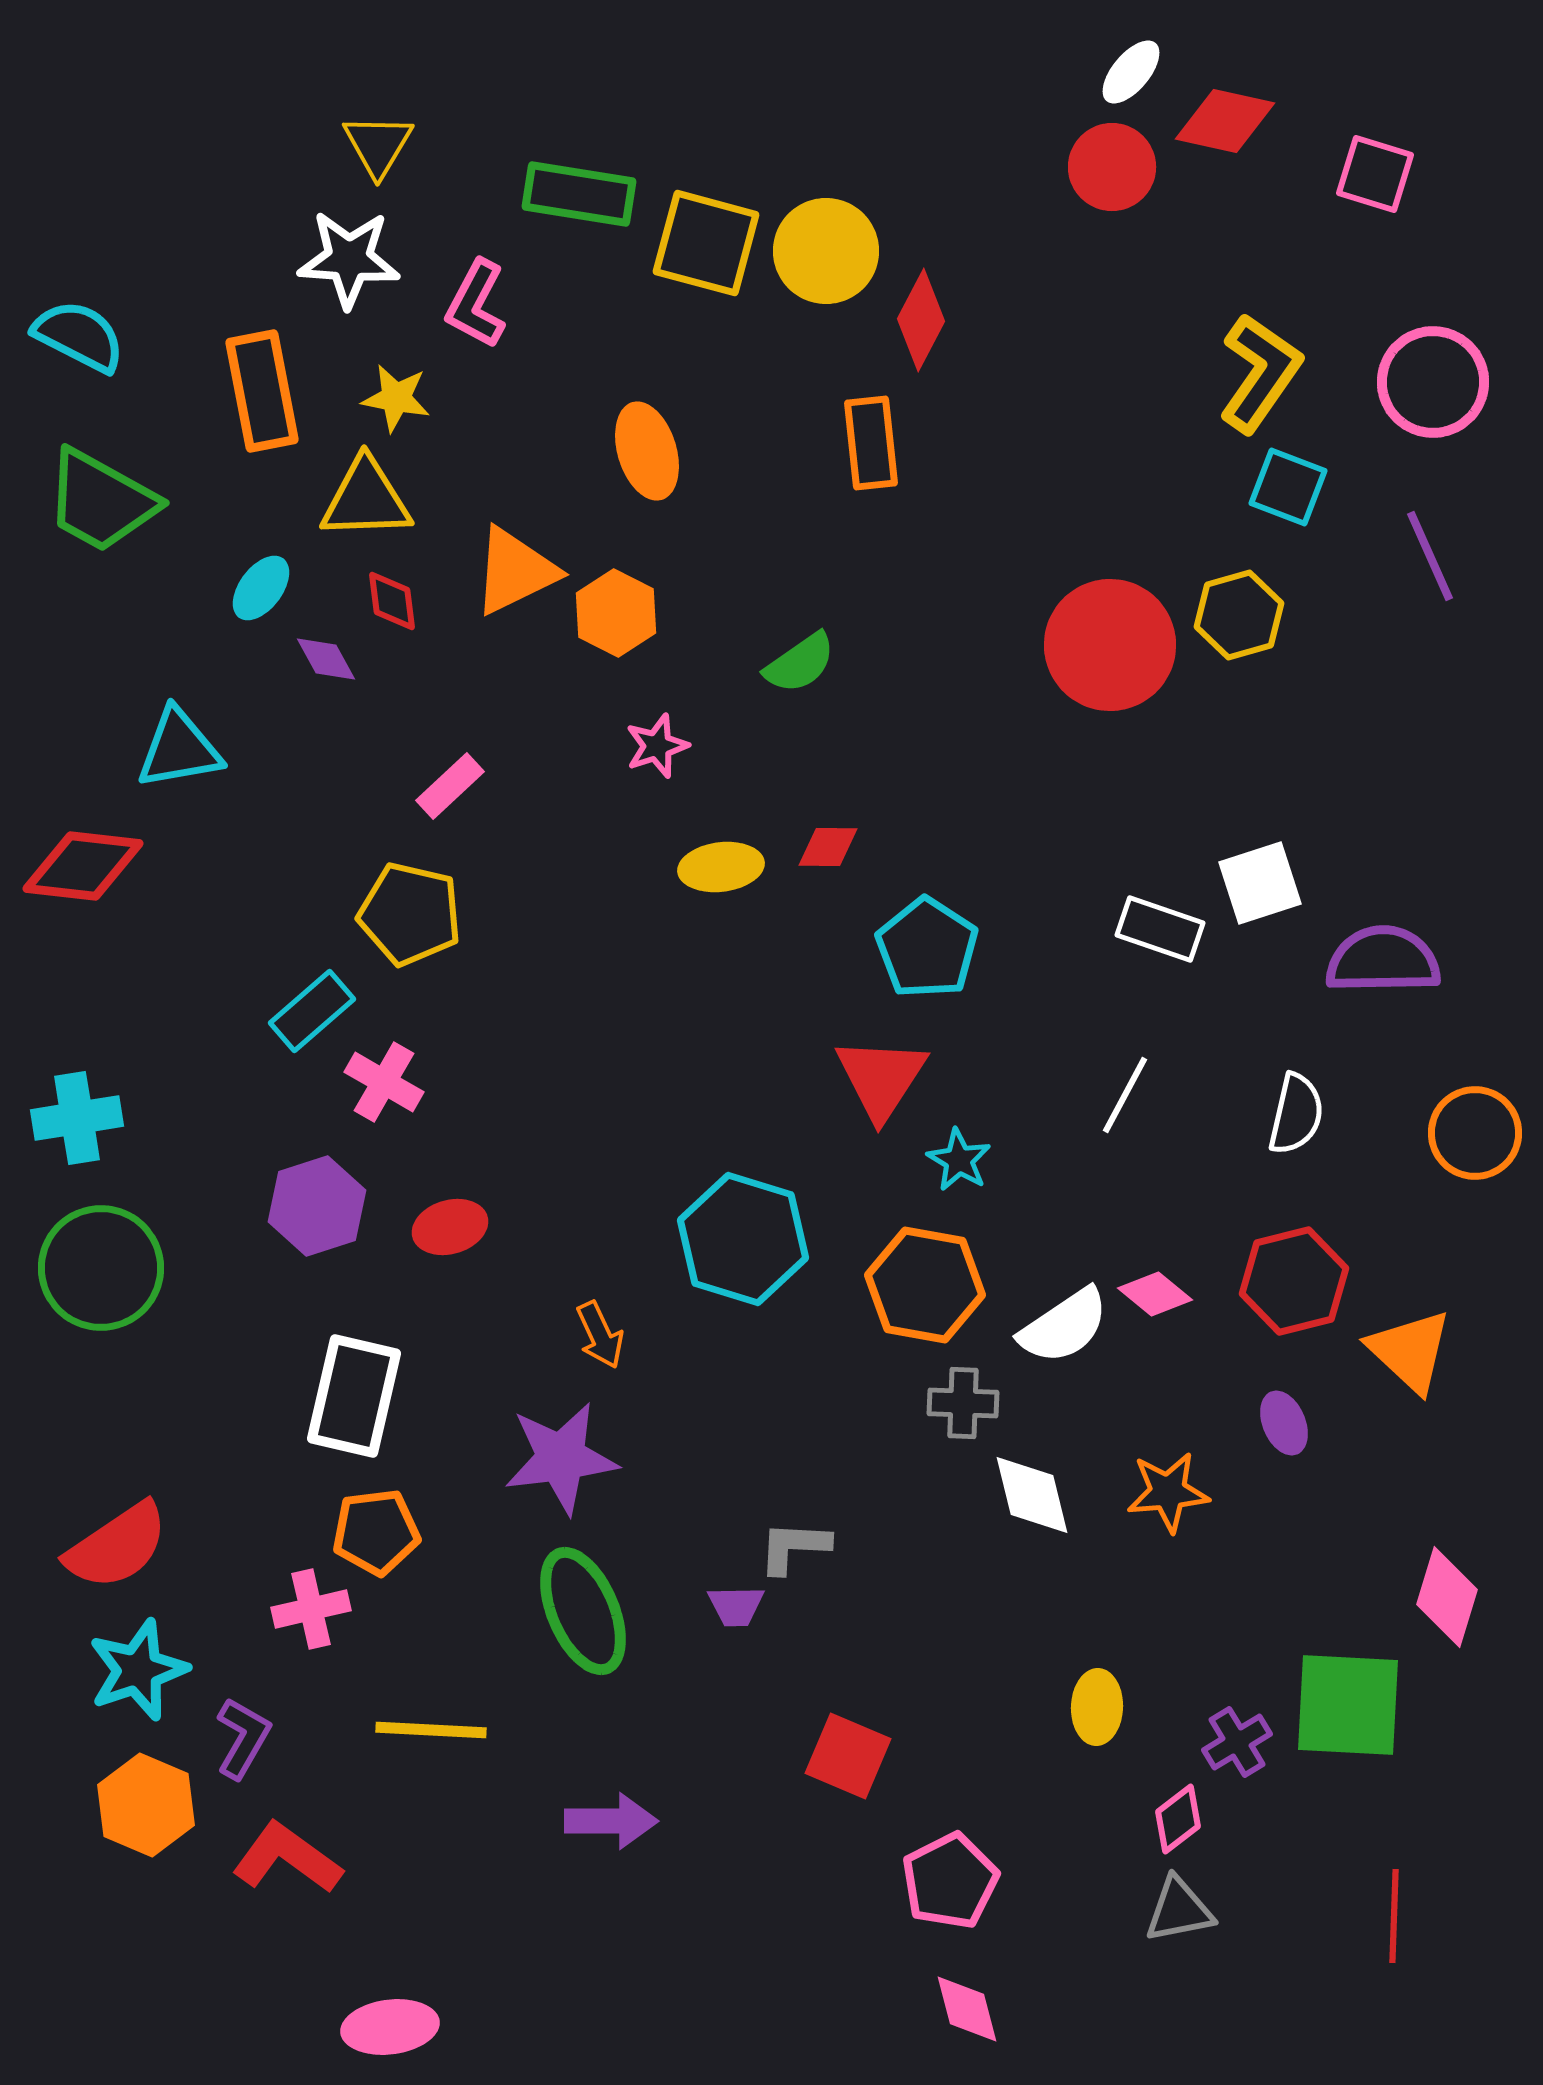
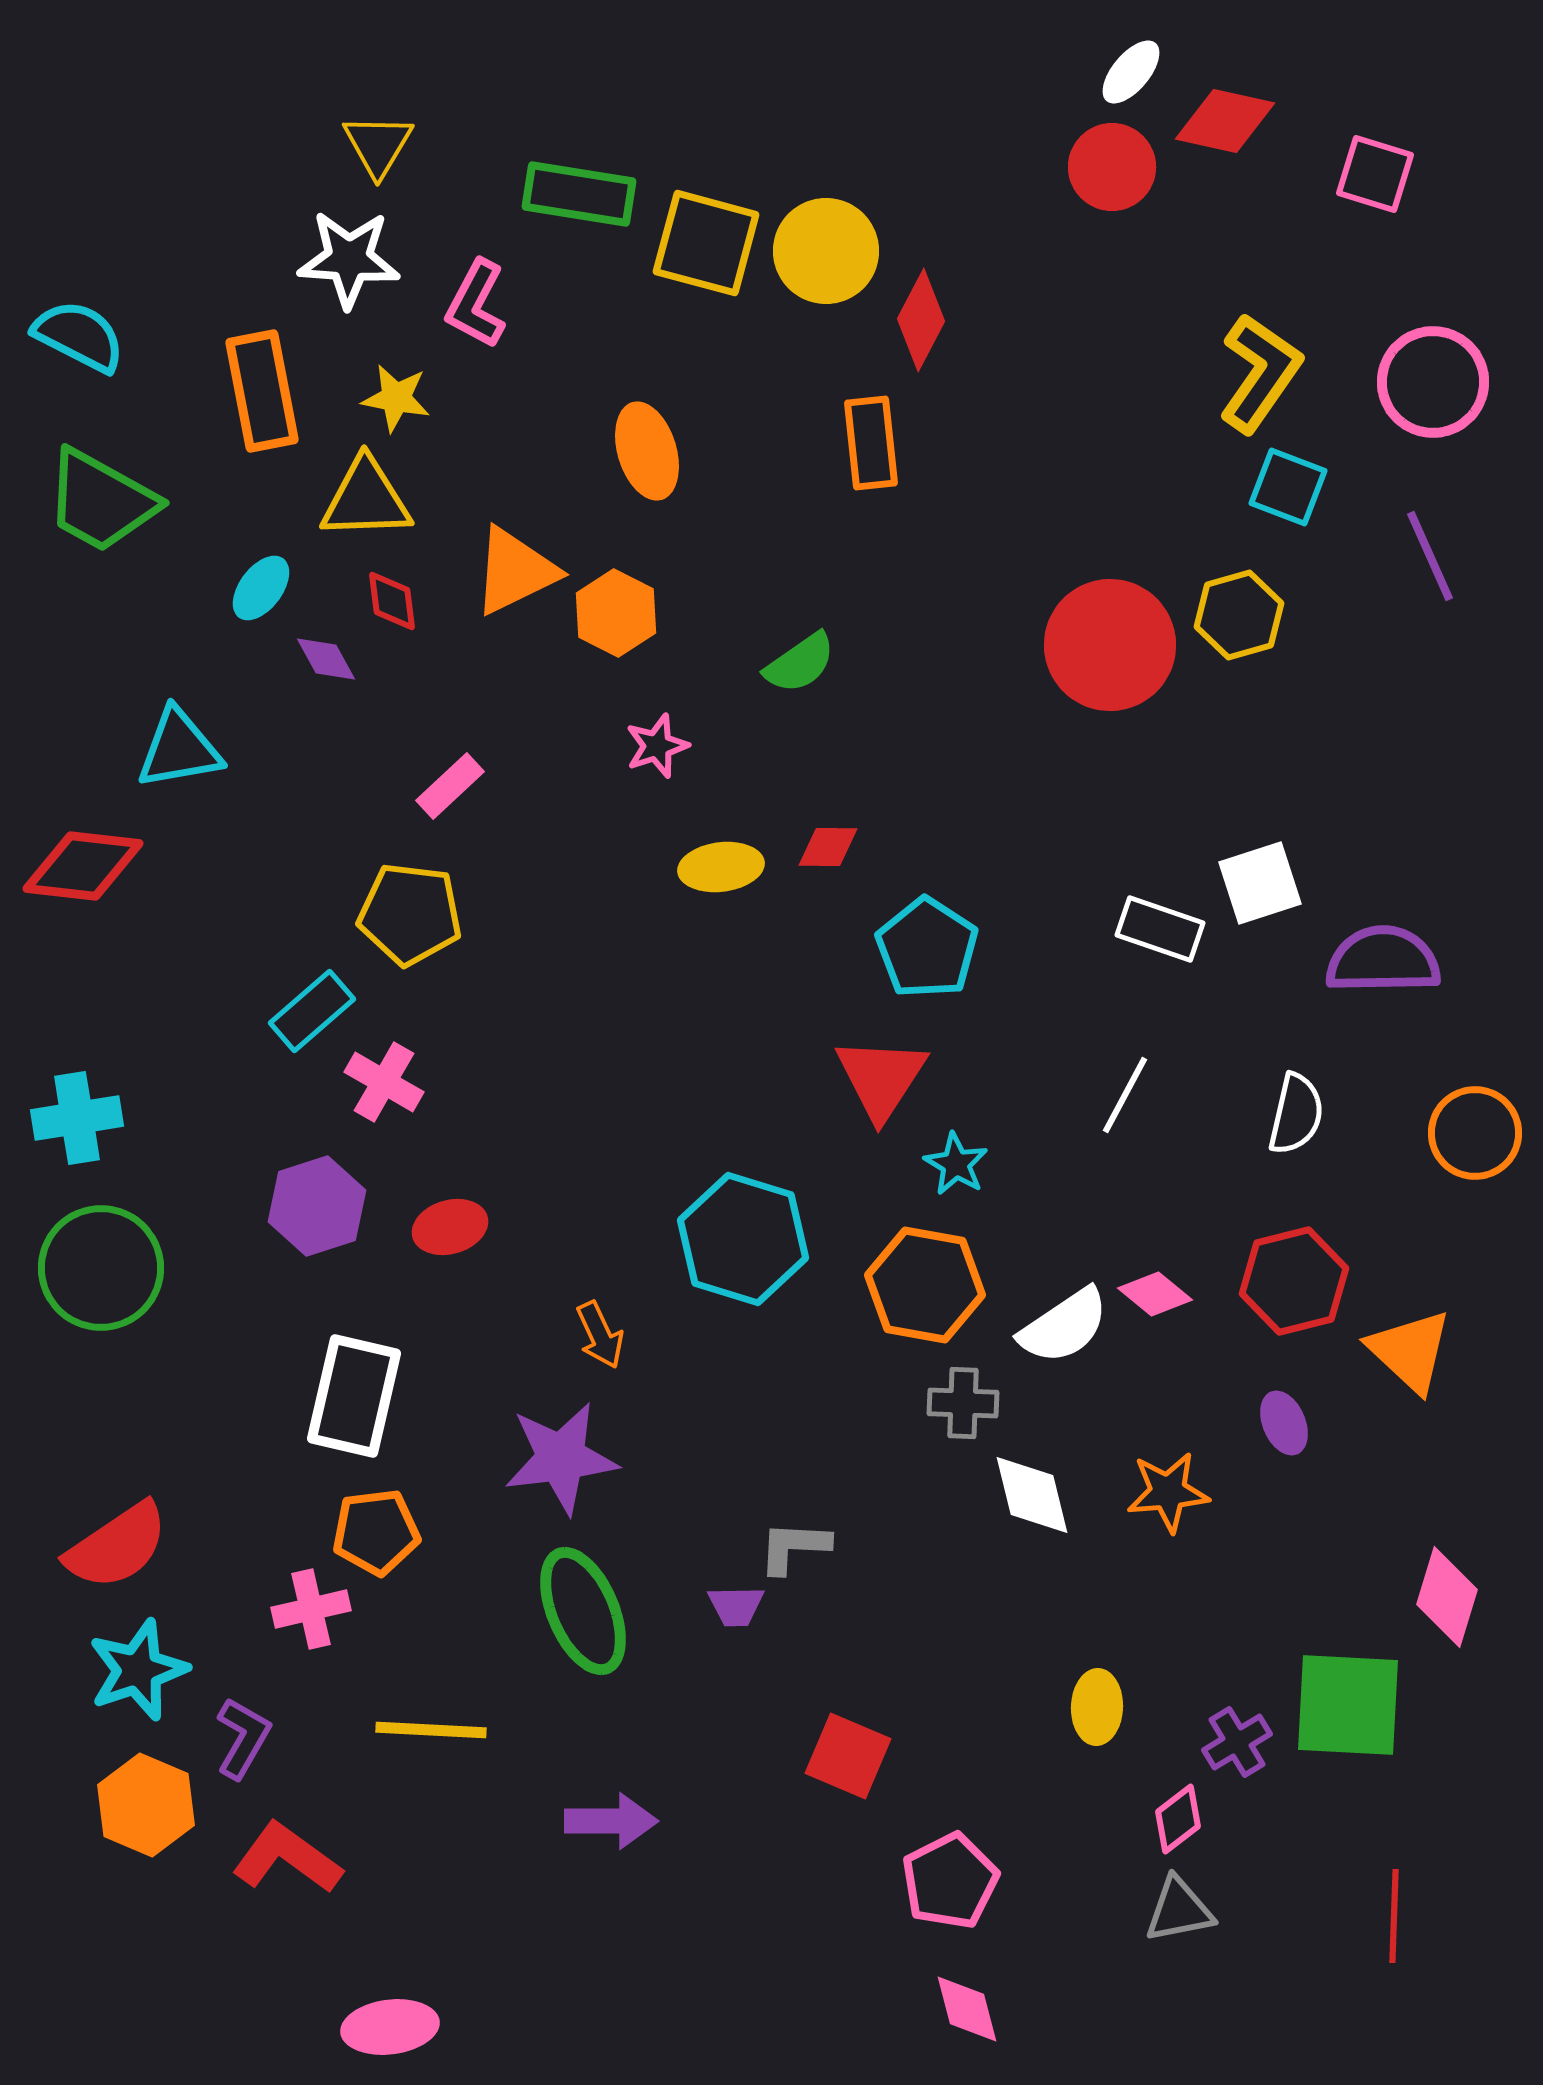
yellow pentagon at (410, 914): rotated 6 degrees counterclockwise
cyan star at (959, 1160): moved 3 px left, 4 px down
